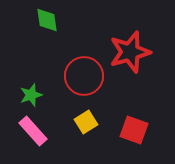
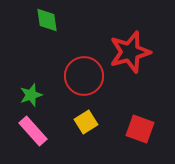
red square: moved 6 px right, 1 px up
